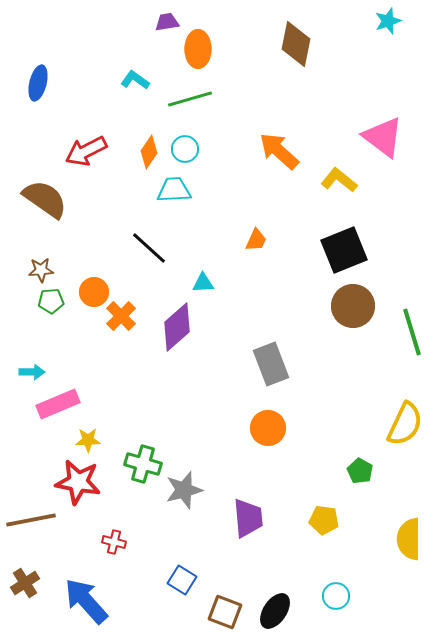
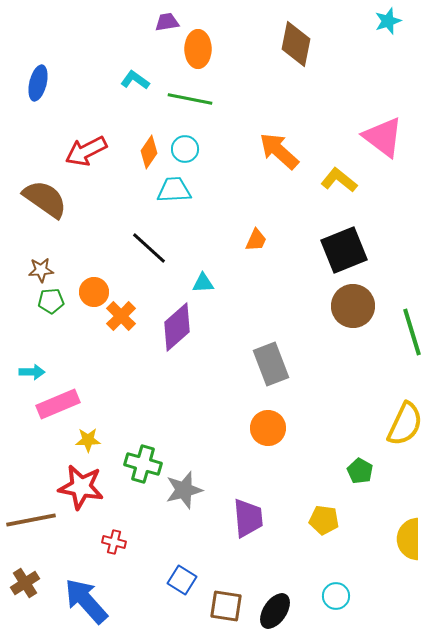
green line at (190, 99): rotated 27 degrees clockwise
red star at (78, 482): moved 3 px right, 5 px down
brown square at (225, 612): moved 1 px right, 6 px up; rotated 12 degrees counterclockwise
